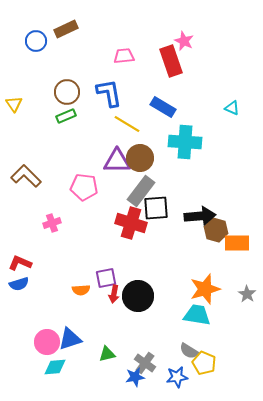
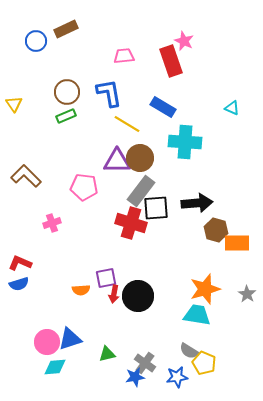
black arrow at (200, 216): moved 3 px left, 13 px up
